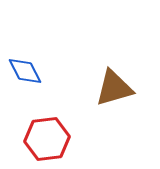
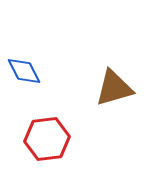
blue diamond: moved 1 px left
